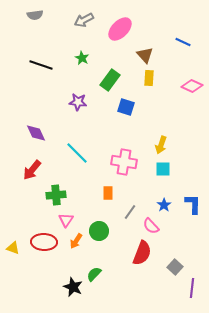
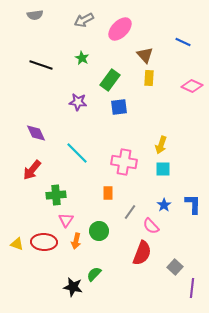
blue square: moved 7 px left; rotated 24 degrees counterclockwise
orange arrow: rotated 21 degrees counterclockwise
yellow triangle: moved 4 px right, 4 px up
black star: rotated 12 degrees counterclockwise
